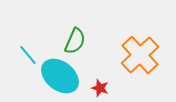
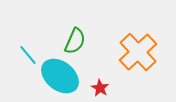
orange cross: moved 2 px left, 3 px up
red star: rotated 12 degrees clockwise
